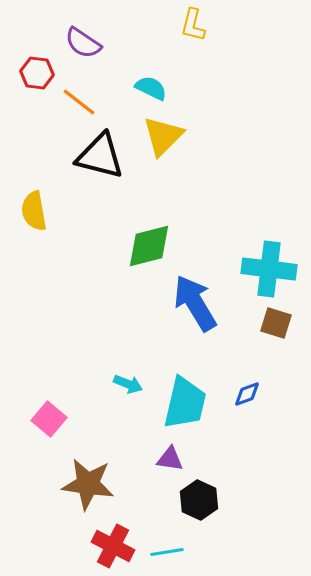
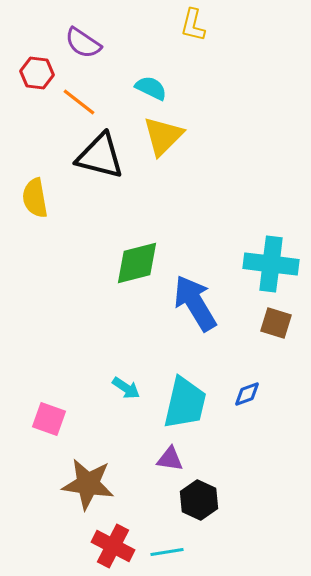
yellow semicircle: moved 1 px right, 13 px up
green diamond: moved 12 px left, 17 px down
cyan cross: moved 2 px right, 5 px up
cyan arrow: moved 2 px left, 4 px down; rotated 12 degrees clockwise
pink square: rotated 20 degrees counterclockwise
